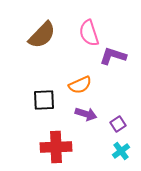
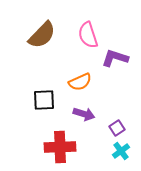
pink semicircle: moved 1 px left, 2 px down
purple L-shape: moved 2 px right, 2 px down
orange semicircle: moved 3 px up
purple arrow: moved 2 px left
purple square: moved 1 px left, 4 px down
red cross: moved 4 px right
